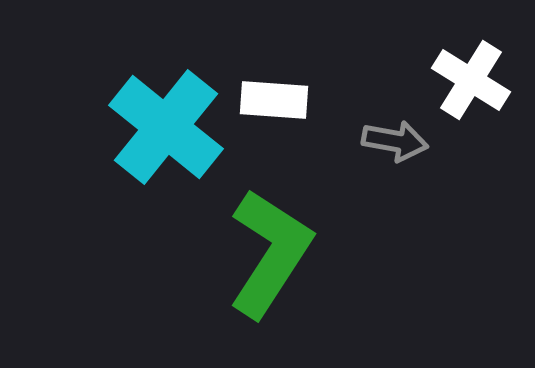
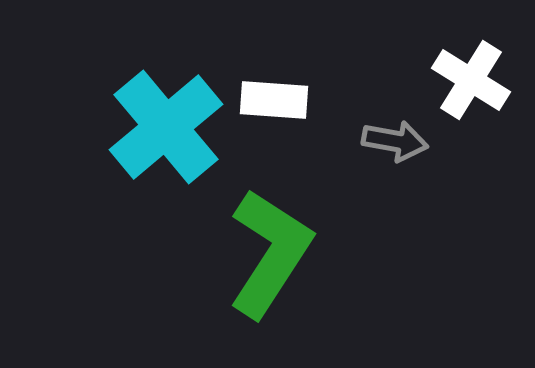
cyan cross: rotated 11 degrees clockwise
